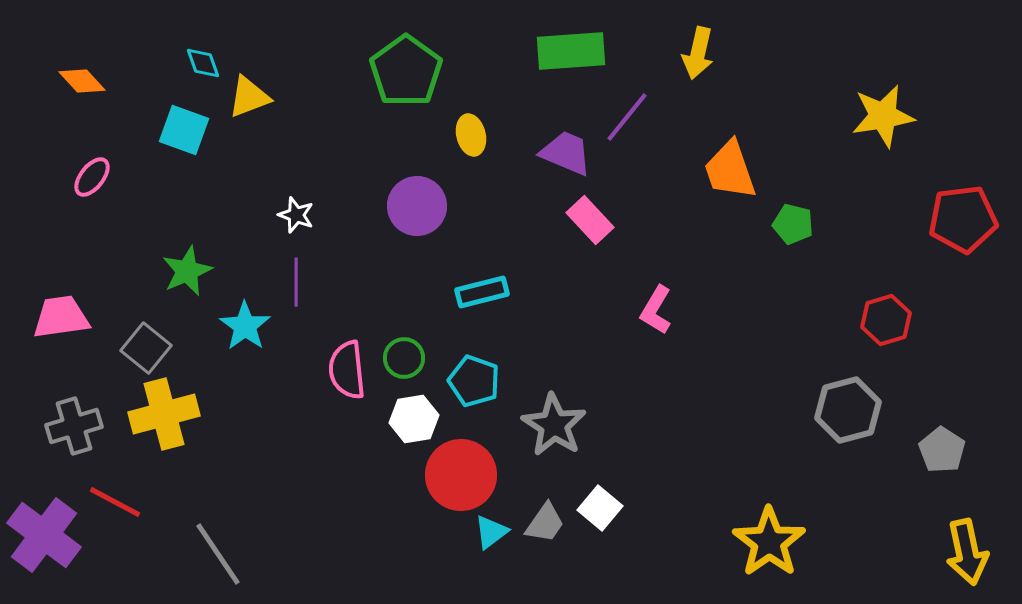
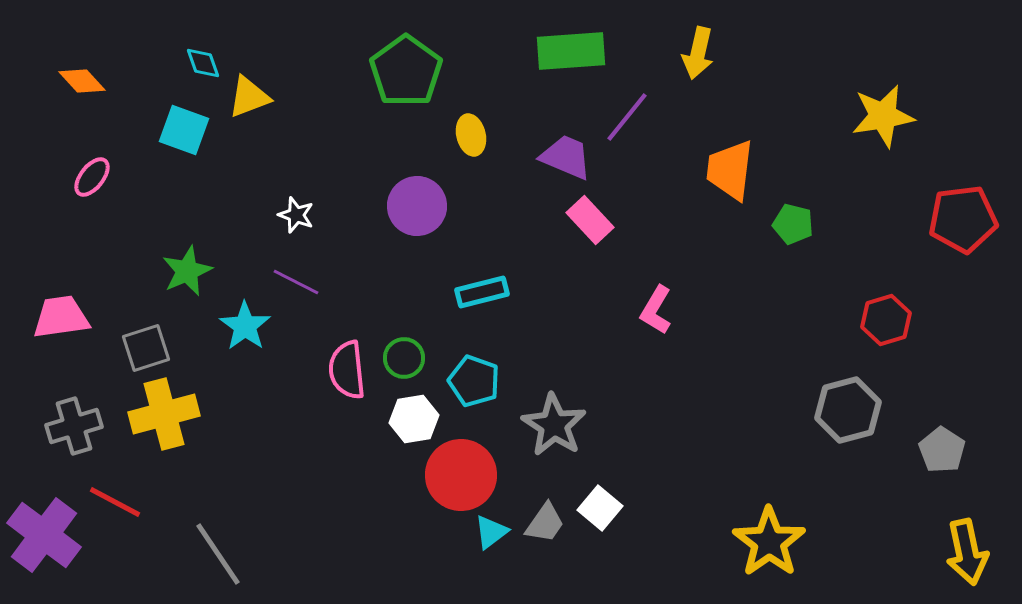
purple trapezoid at (566, 153): moved 4 px down
orange trapezoid at (730, 170): rotated 26 degrees clockwise
purple line at (296, 282): rotated 63 degrees counterclockwise
gray square at (146, 348): rotated 33 degrees clockwise
